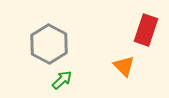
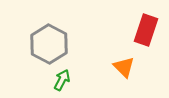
orange triangle: moved 1 px down
green arrow: rotated 20 degrees counterclockwise
